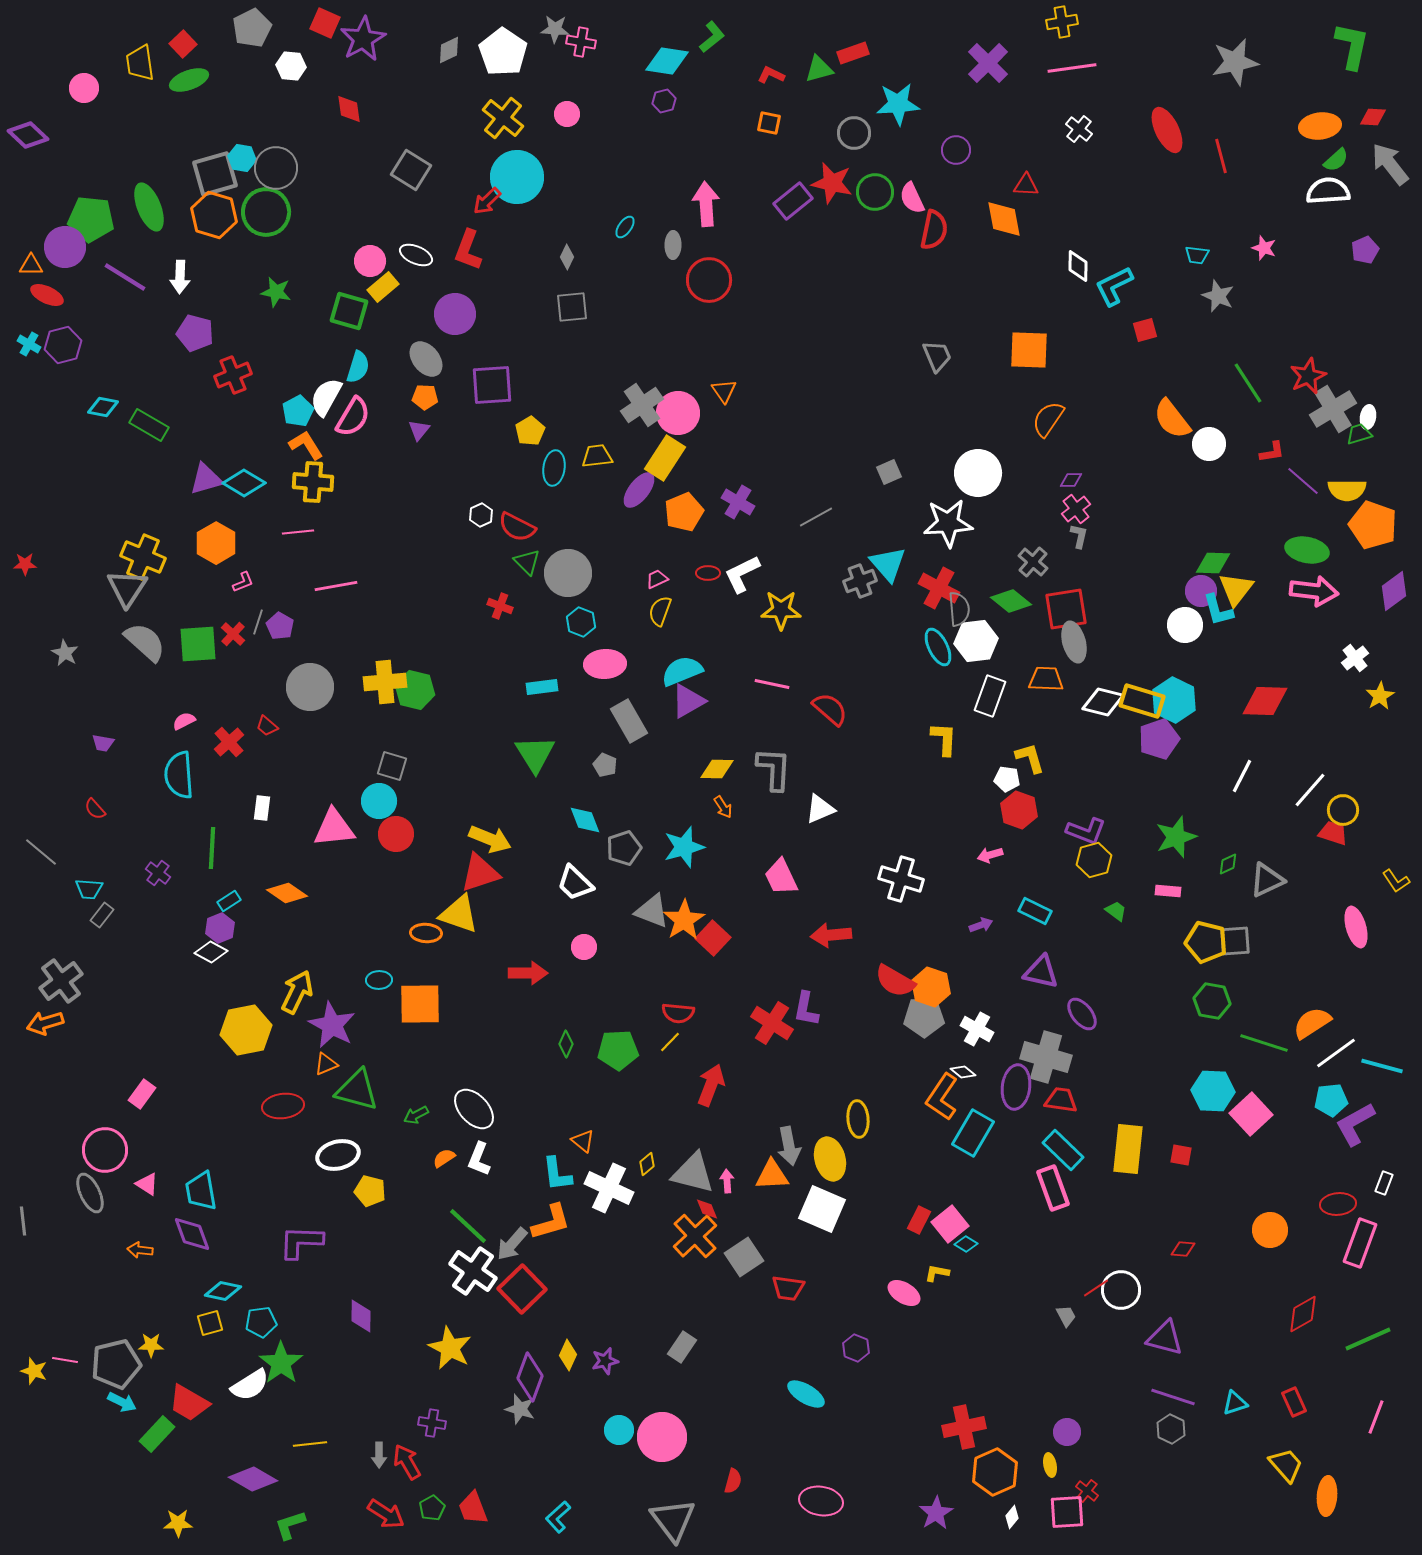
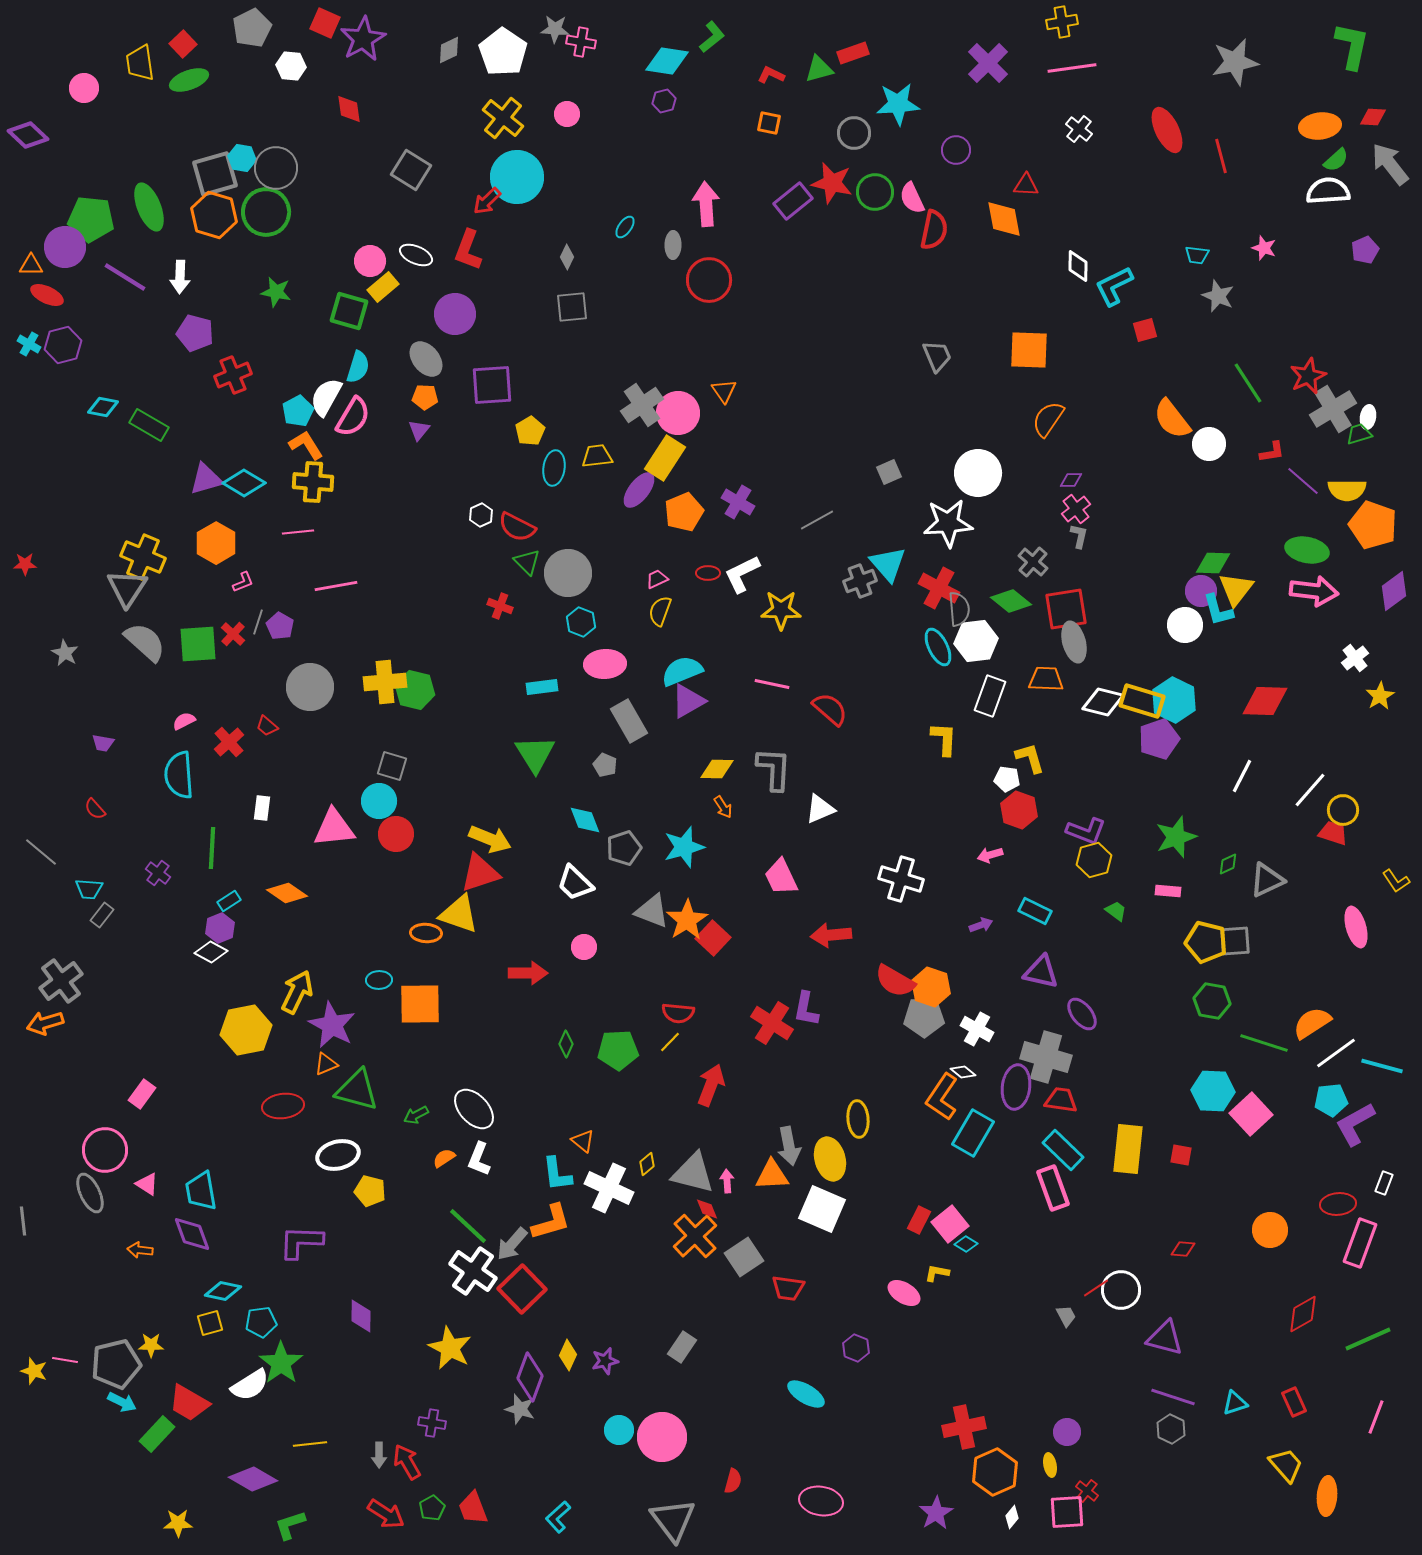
gray line at (816, 517): moved 1 px right, 3 px down
orange star at (684, 920): moved 3 px right
